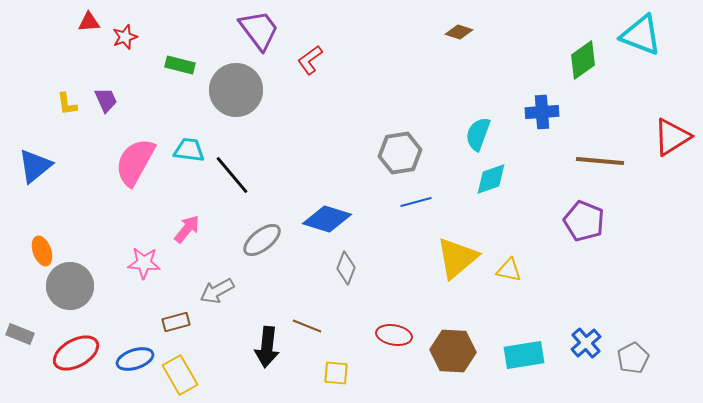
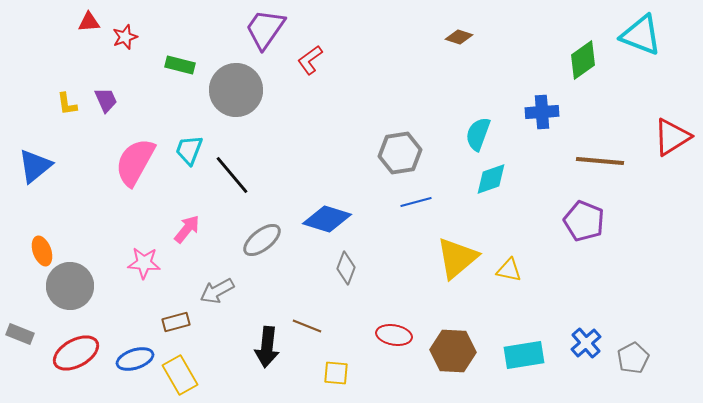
purple trapezoid at (259, 30): moved 6 px right, 1 px up; rotated 108 degrees counterclockwise
brown diamond at (459, 32): moved 5 px down
cyan trapezoid at (189, 150): rotated 76 degrees counterclockwise
